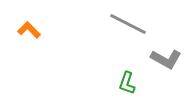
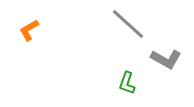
gray line: rotated 15 degrees clockwise
orange L-shape: rotated 75 degrees counterclockwise
